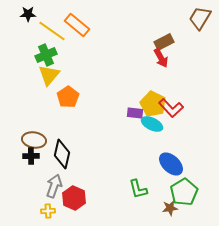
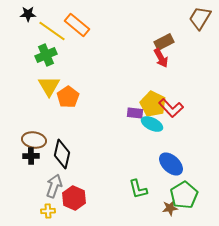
yellow triangle: moved 11 px down; rotated 10 degrees counterclockwise
green pentagon: moved 3 px down
